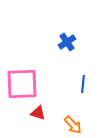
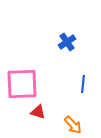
red triangle: moved 1 px up
